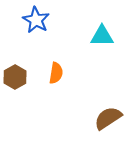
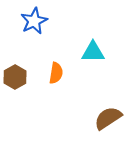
blue star: moved 2 px left, 1 px down; rotated 16 degrees clockwise
cyan triangle: moved 9 px left, 16 px down
